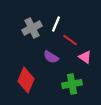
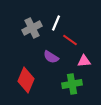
white line: moved 1 px up
pink triangle: moved 1 px left, 4 px down; rotated 40 degrees counterclockwise
